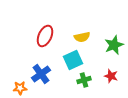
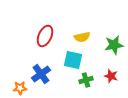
green star: rotated 12 degrees clockwise
cyan square: rotated 36 degrees clockwise
green cross: moved 2 px right
